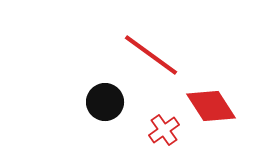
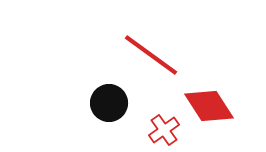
black circle: moved 4 px right, 1 px down
red diamond: moved 2 px left
